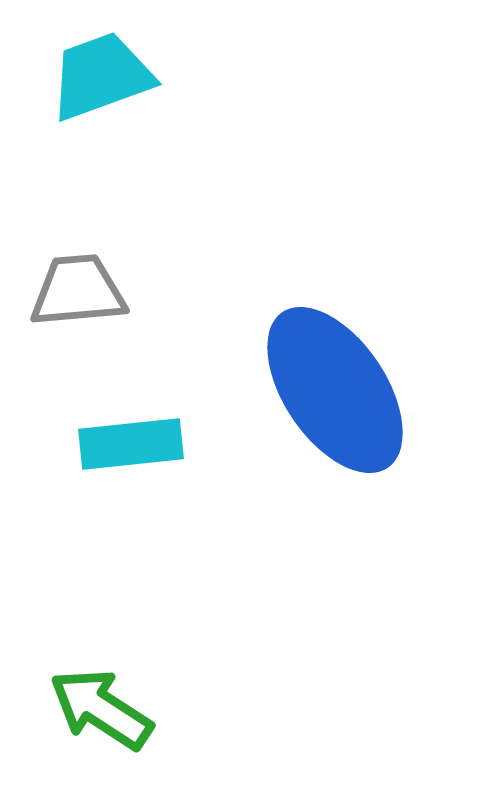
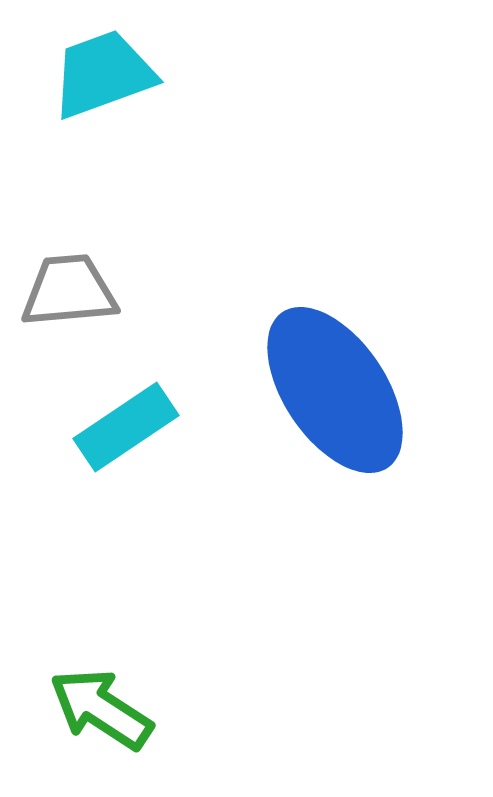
cyan trapezoid: moved 2 px right, 2 px up
gray trapezoid: moved 9 px left
cyan rectangle: moved 5 px left, 17 px up; rotated 28 degrees counterclockwise
